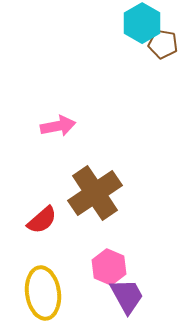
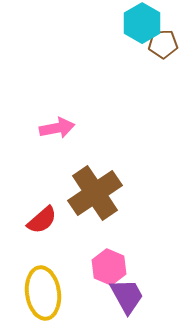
brown pentagon: rotated 12 degrees counterclockwise
pink arrow: moved 1 px left, 2 px down
